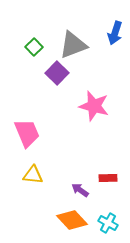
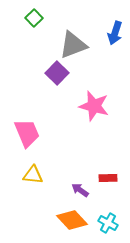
green square: moved 29 px up
